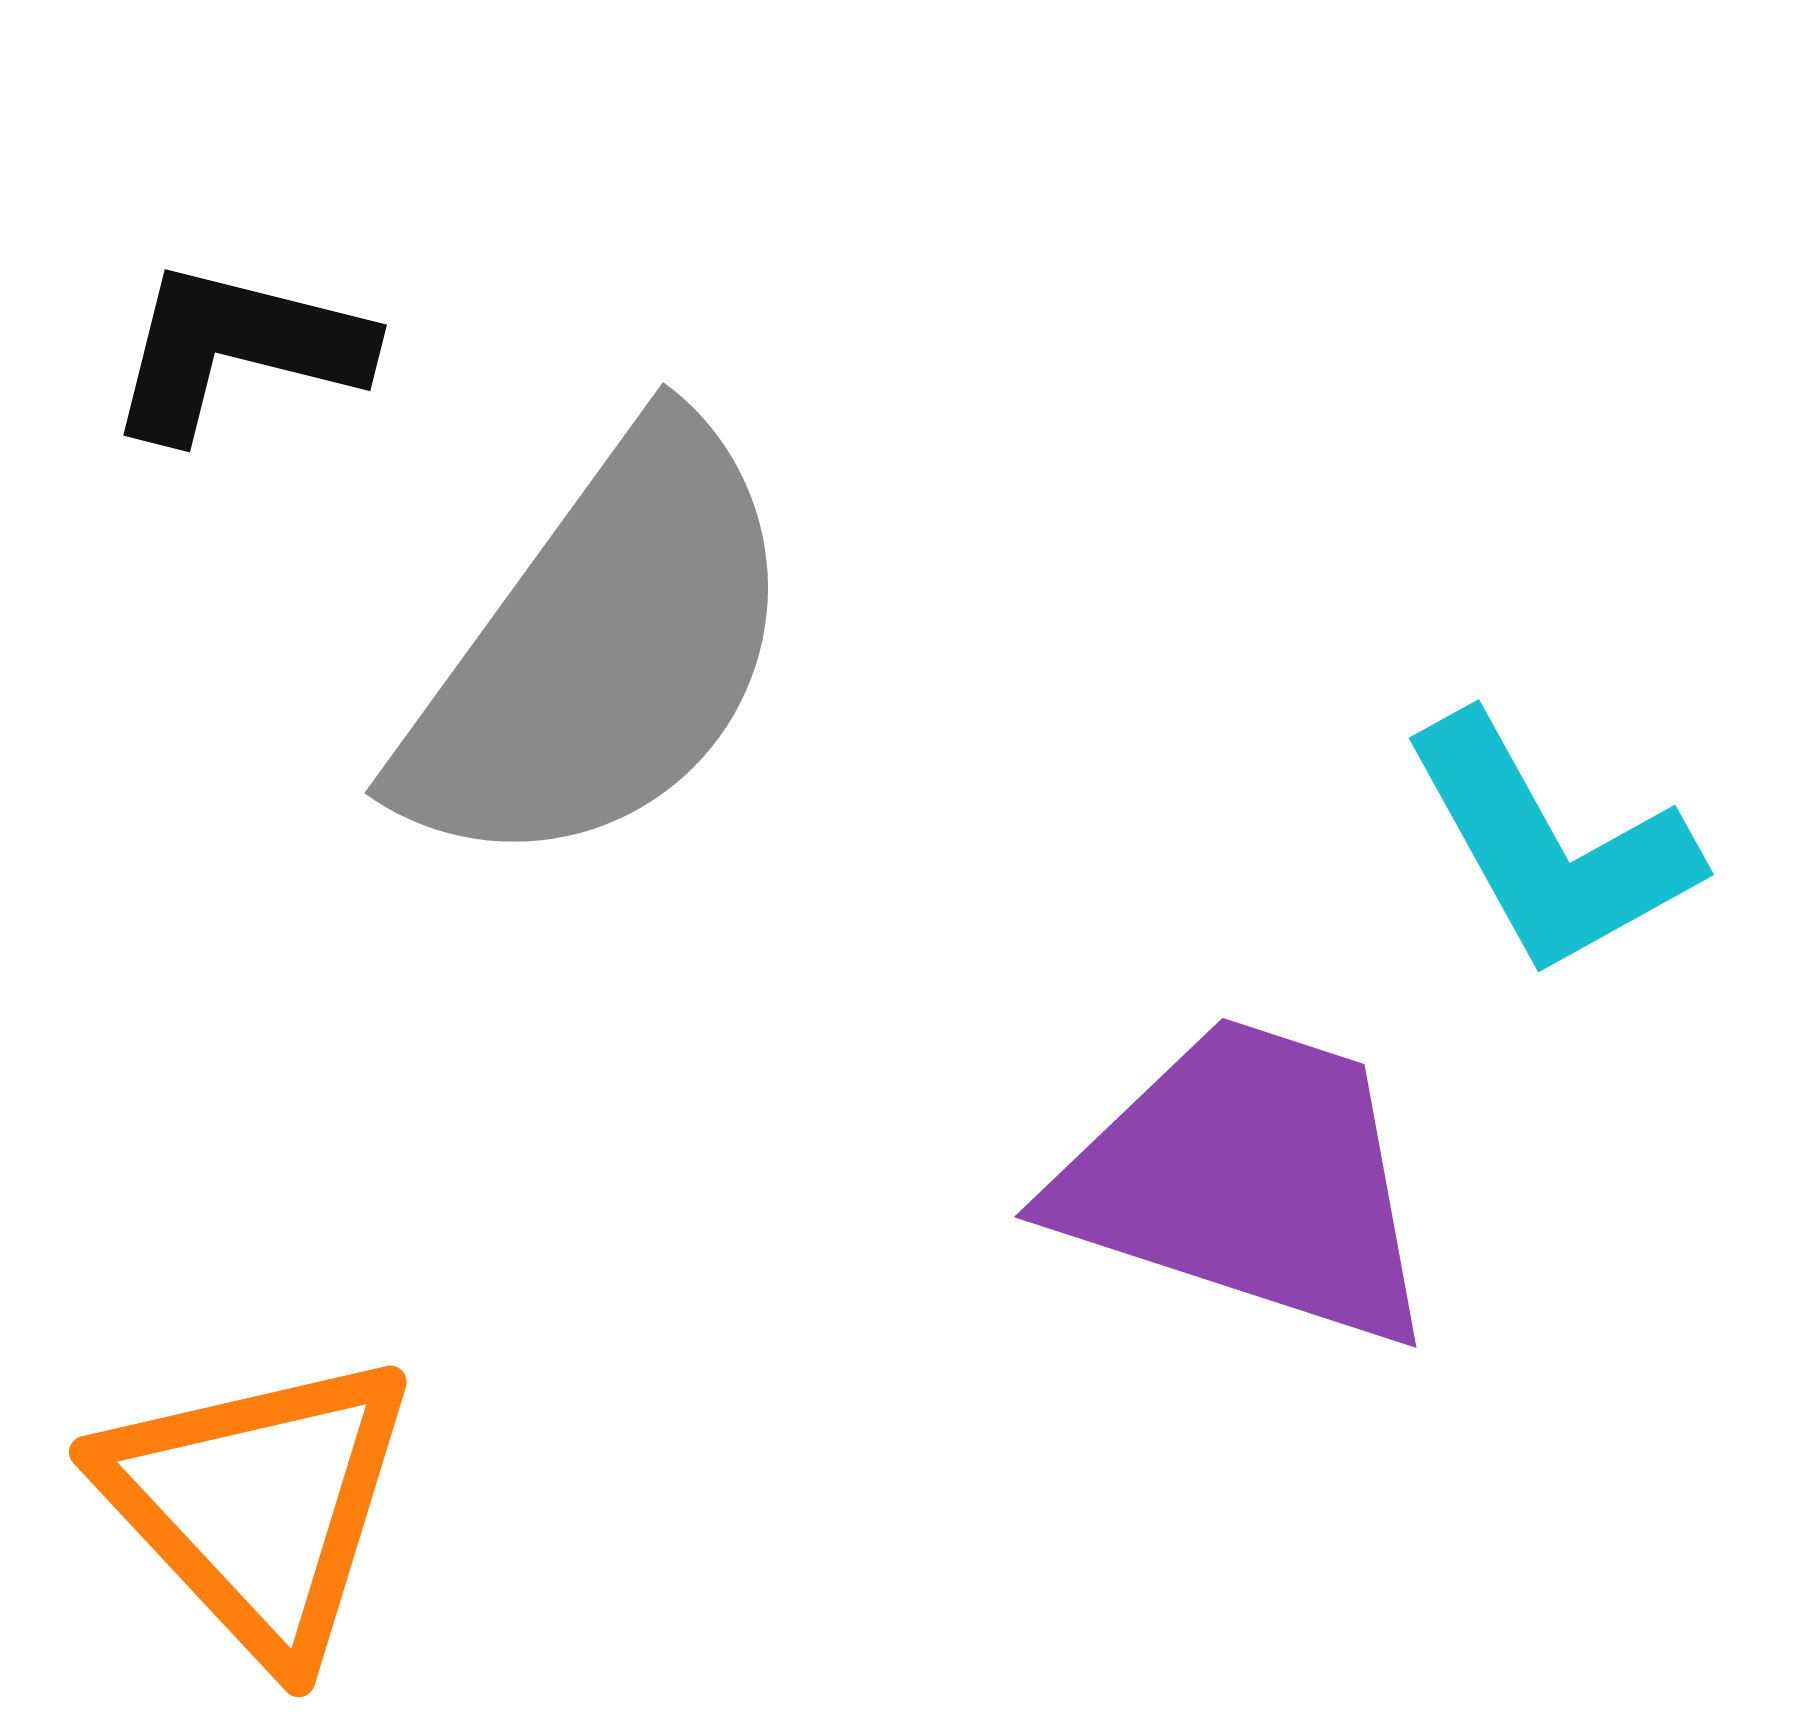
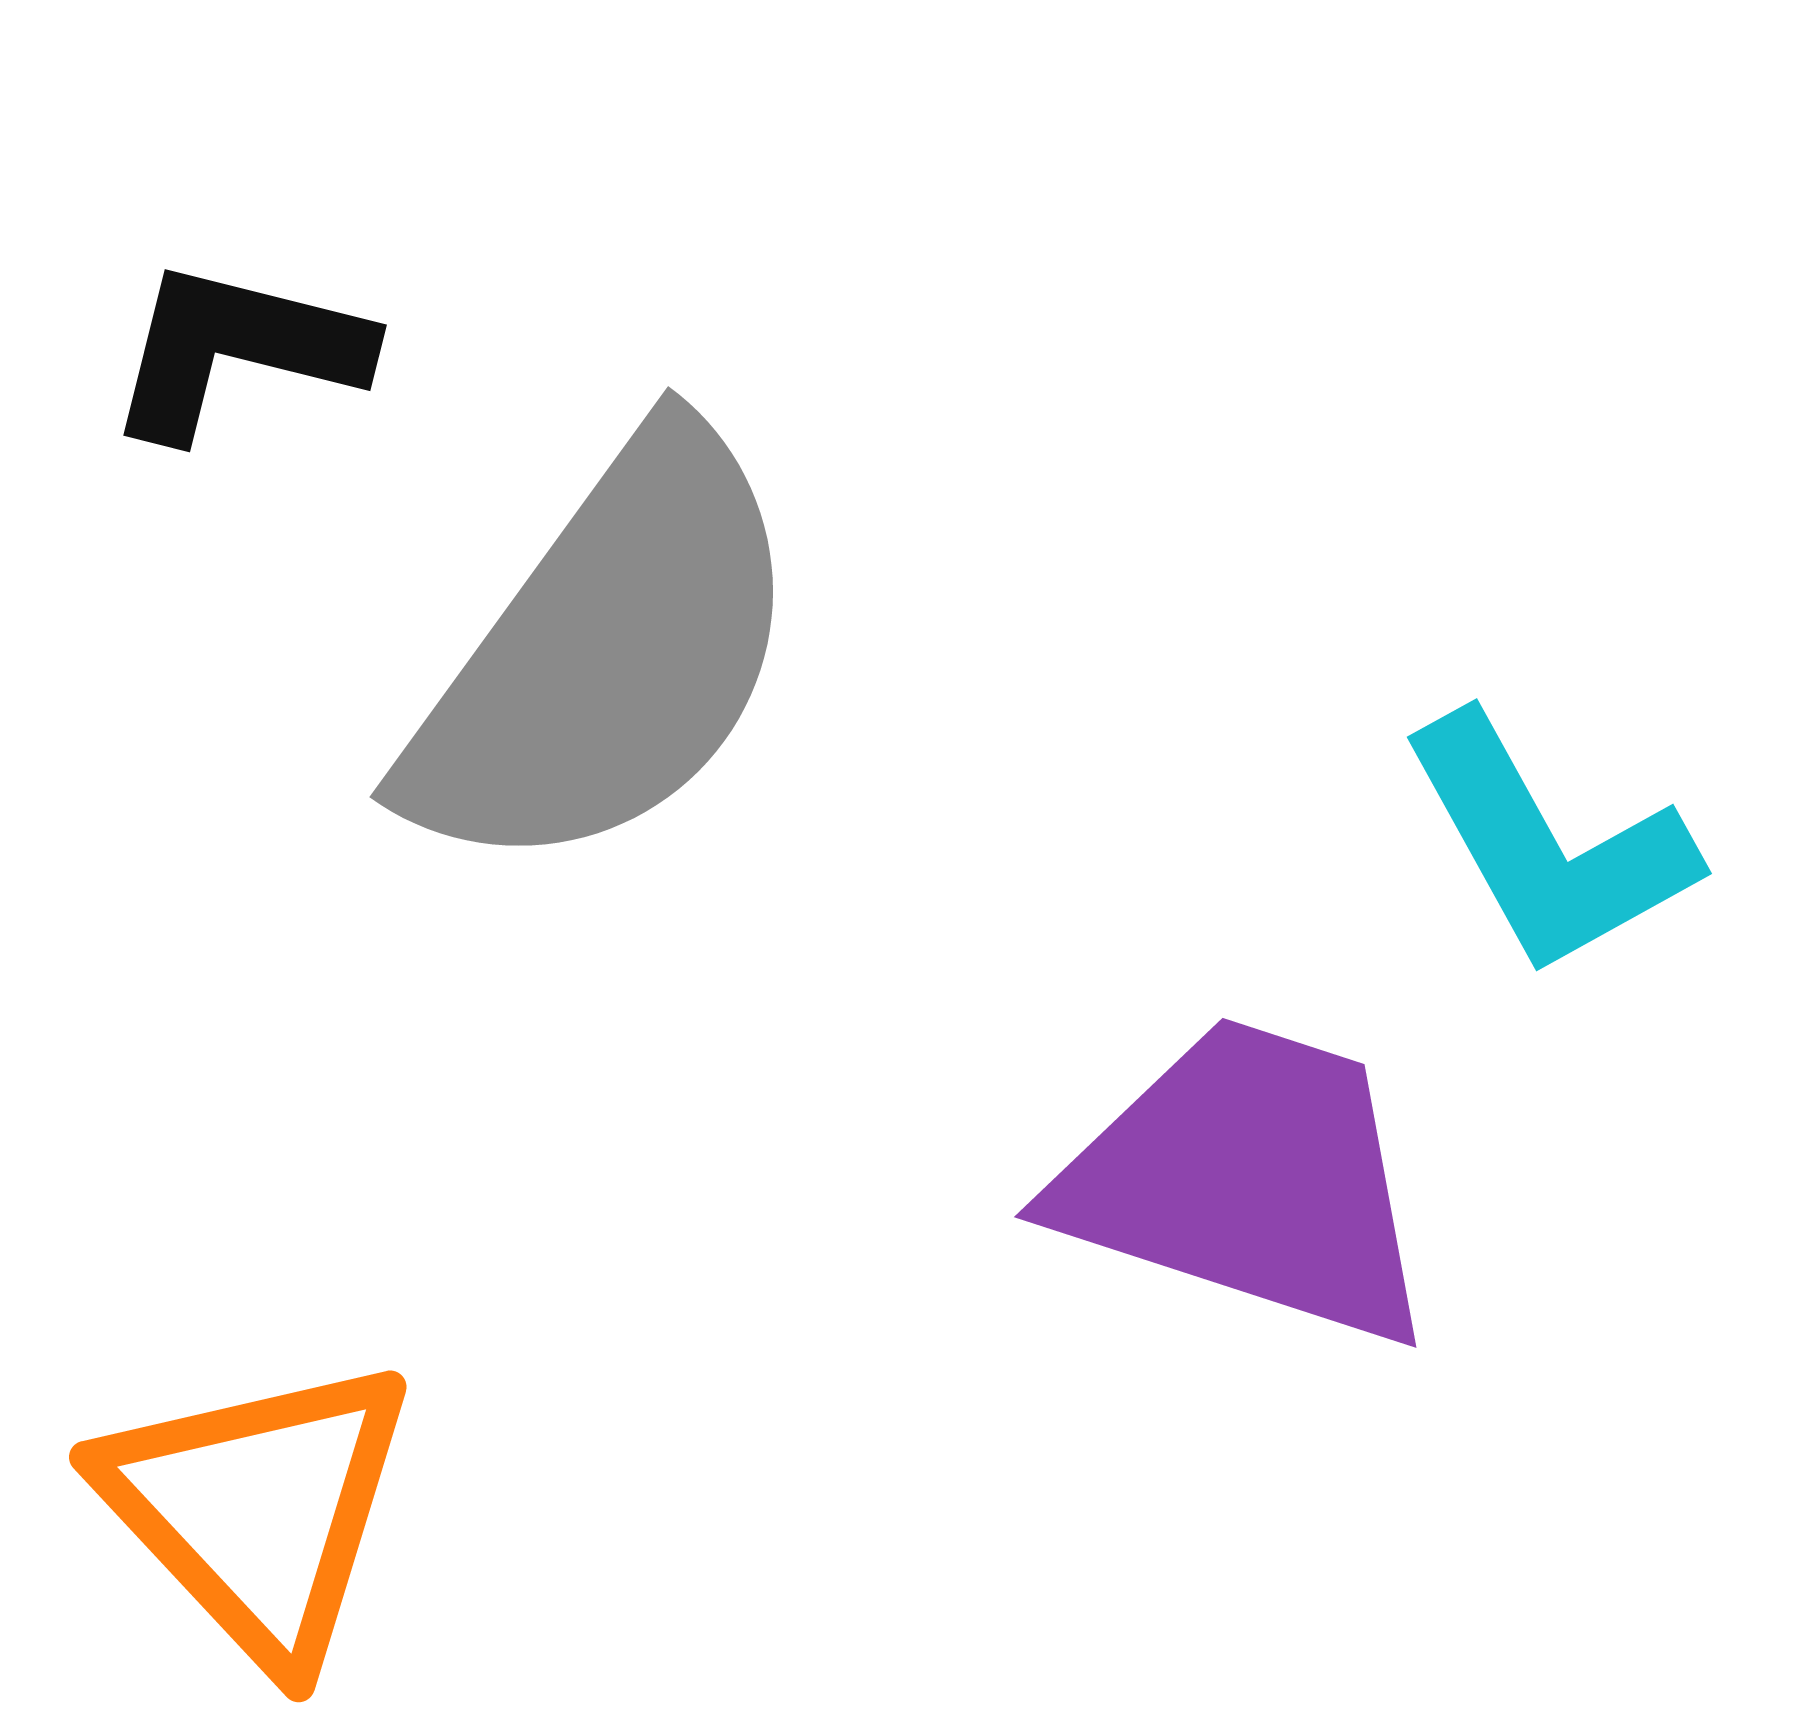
gray semicircle: moved 5 px right, 4 px down
cyan L-shape: moved 2 px left, 1 px up
orange triangle: moved 5 px down
